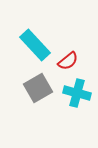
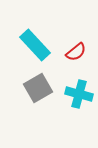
red semicircle: moved 8 px right, 9 px up
cyan cross: moved 2 px right, 1 px down
